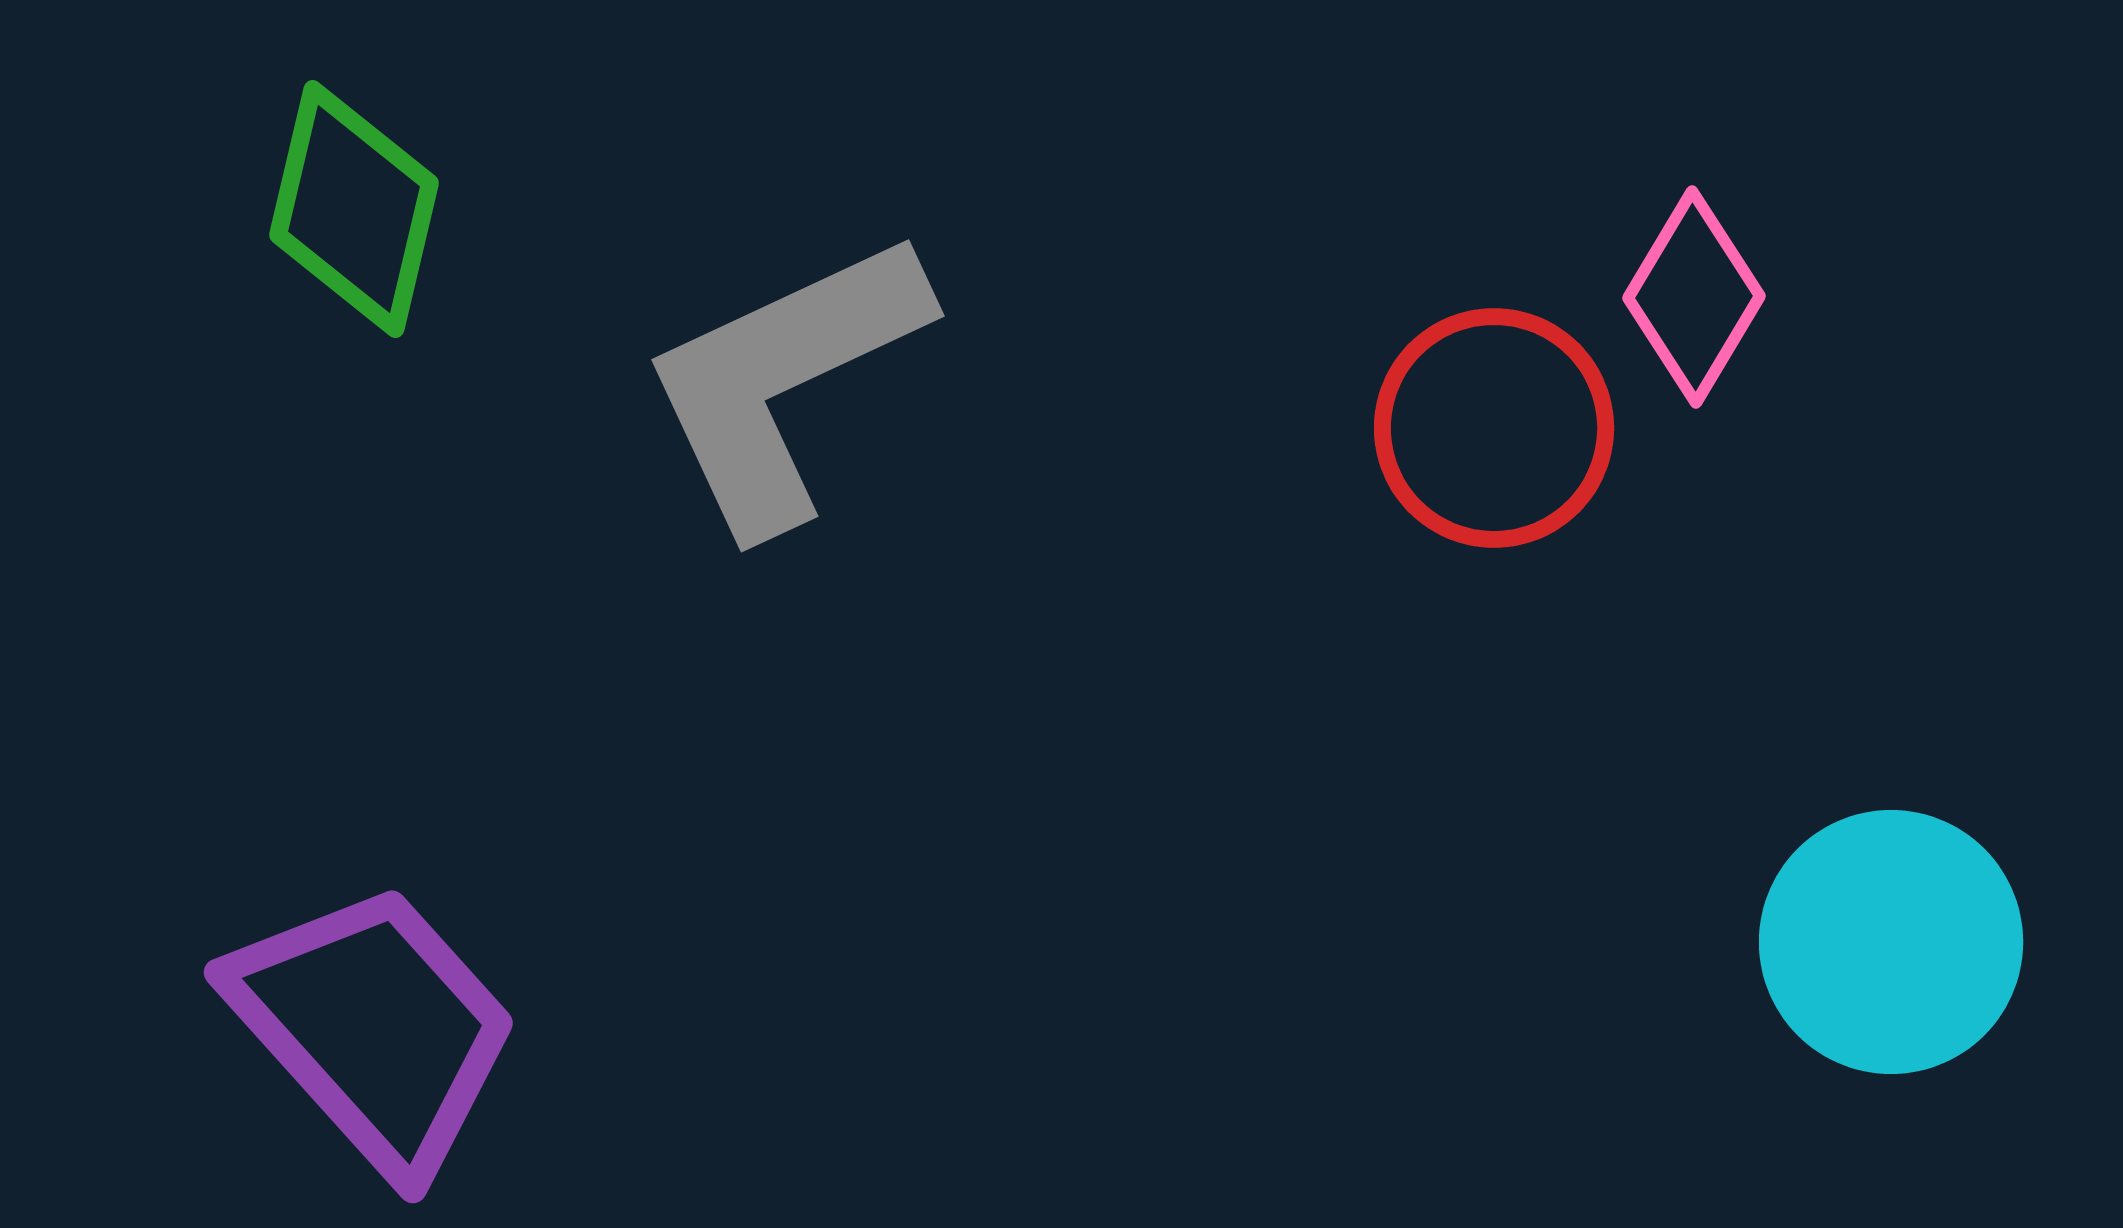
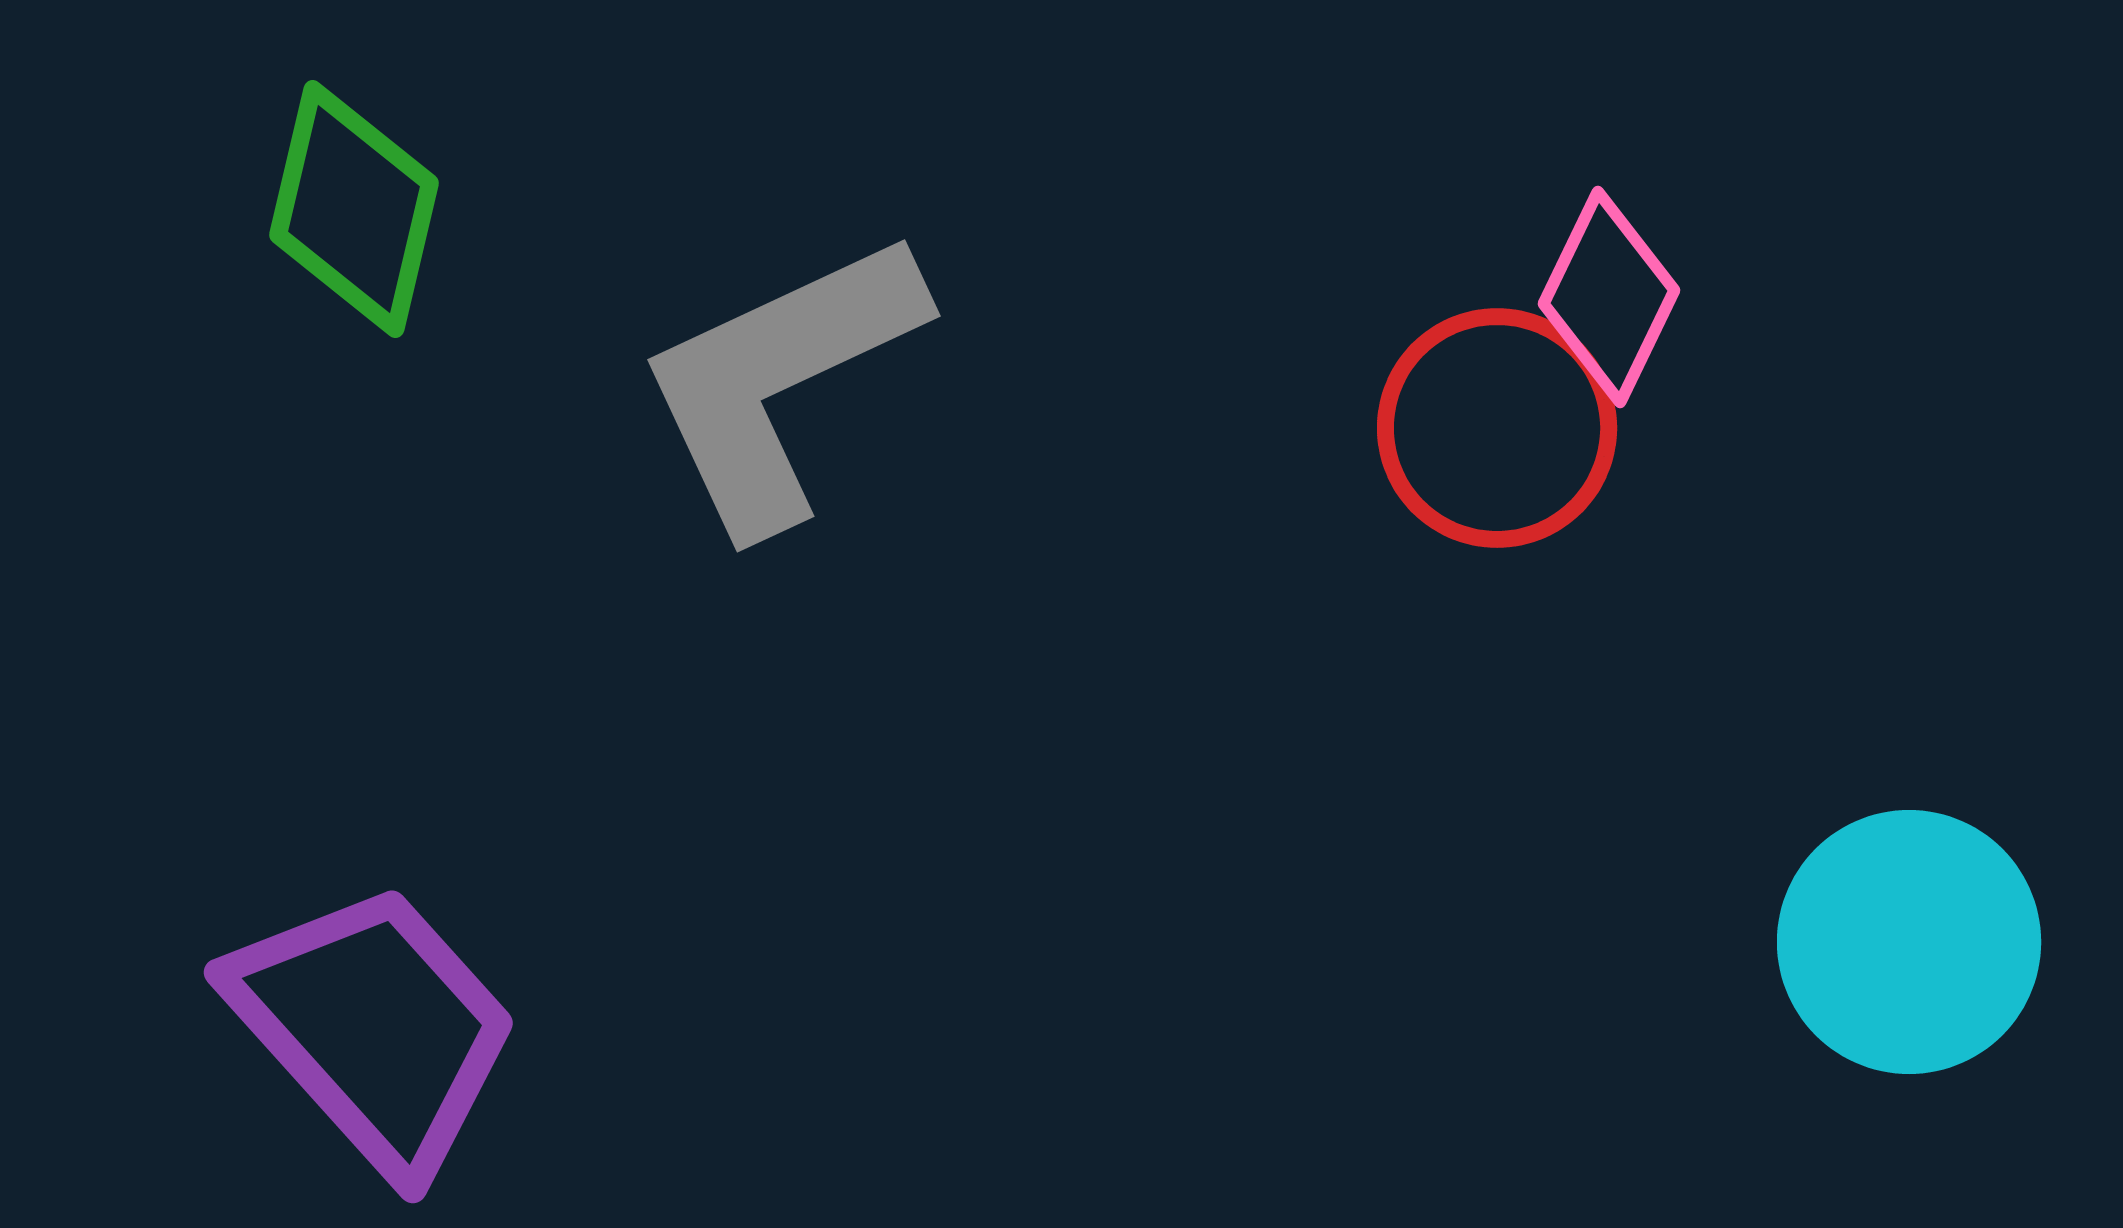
pink diamond: moved 85 px left; rotated 5 degrees counterclockwise
gray L-shape: moved 4 px left
red circle: moved 3 px right
cyan circle: moved 18 px right
